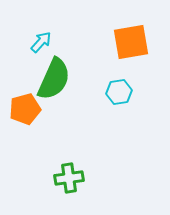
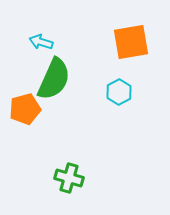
cyan arrow: rotated 115 degrees counterclockwise
cyan hexagon: rotated 20 degrees counterclockwise
green cross: rotated 24 degrees clockwise
